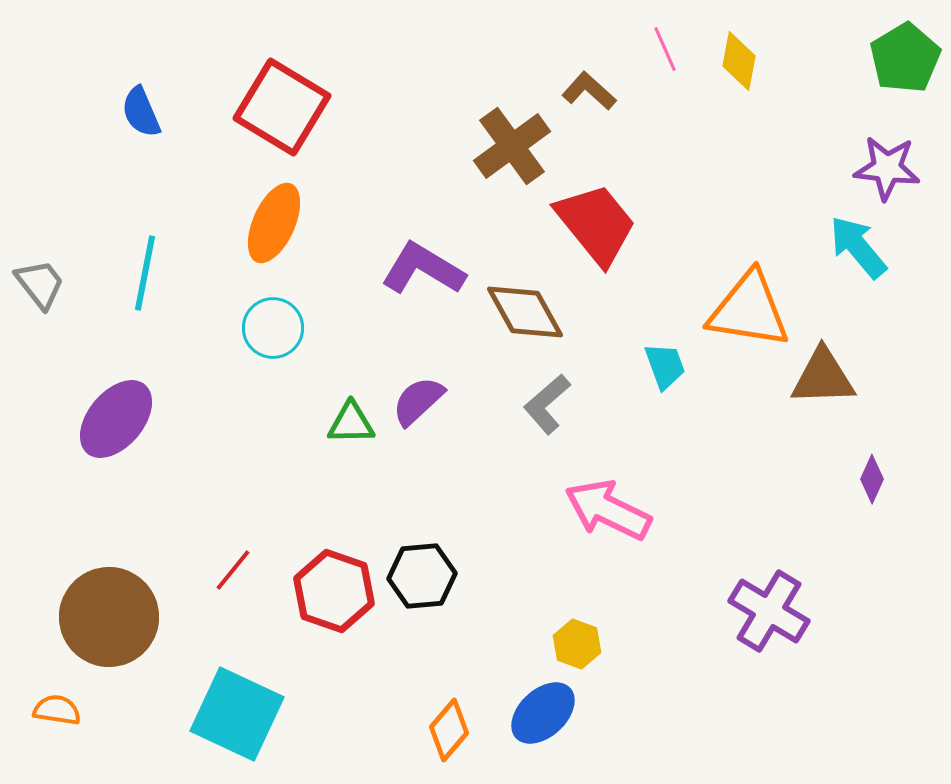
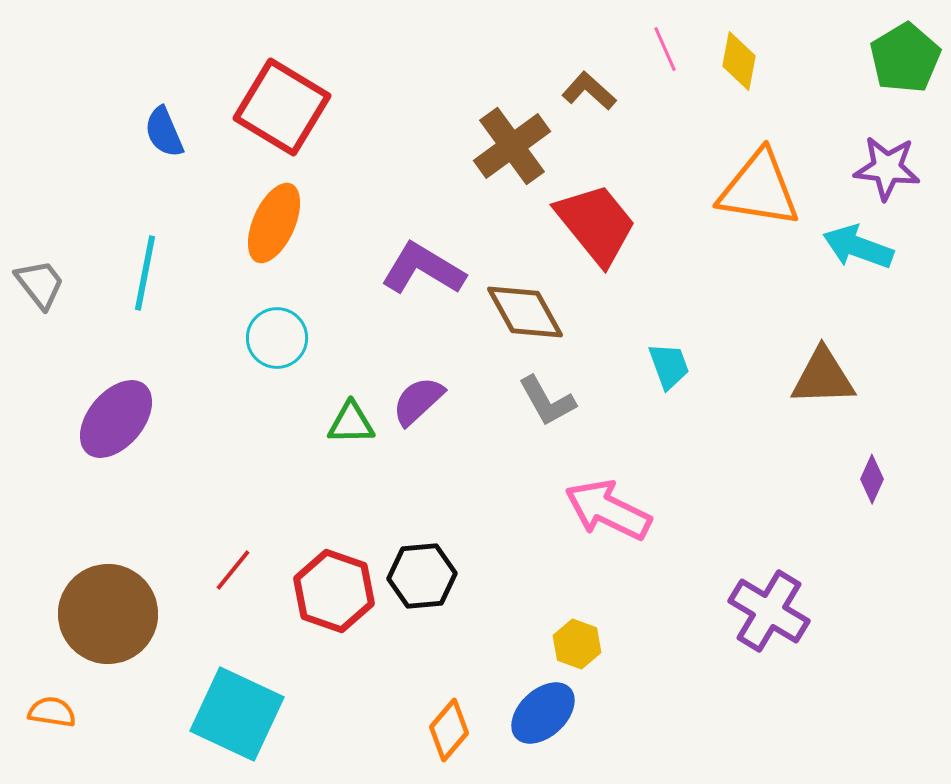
blue semicircle: moved 23 px right, 20 px down
cyan arrow: rotated 30 degrees counterclockwise
orange triangle: moved 10 px right, 121 px up
cyan circle: moved 4 px right, 10 px down
cyan trapezoid: moved 4 px right
gray L-shape: moved 3 px up; rotated 78 degrees counterclockwise
brown circle: moved 1 px left, 3 px up
orange semicircle: moved 5 px left, 2 px down
